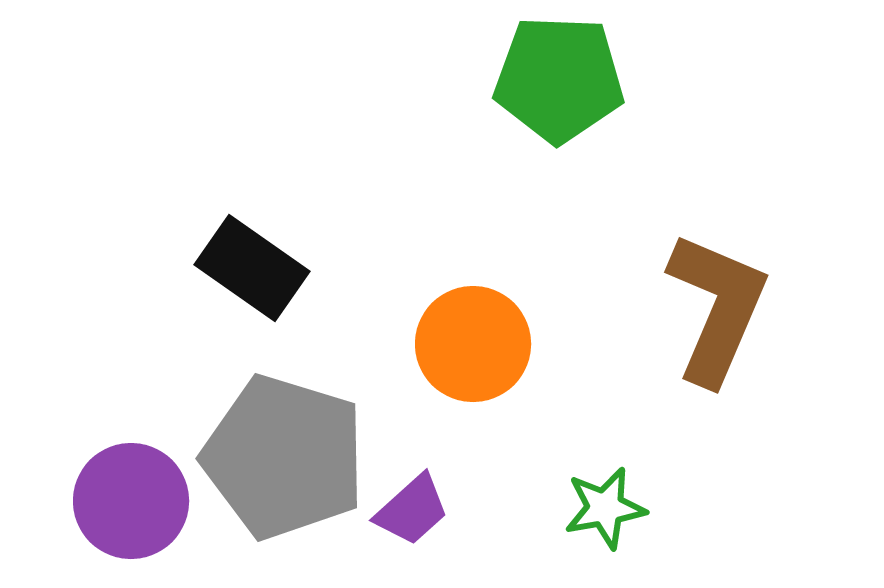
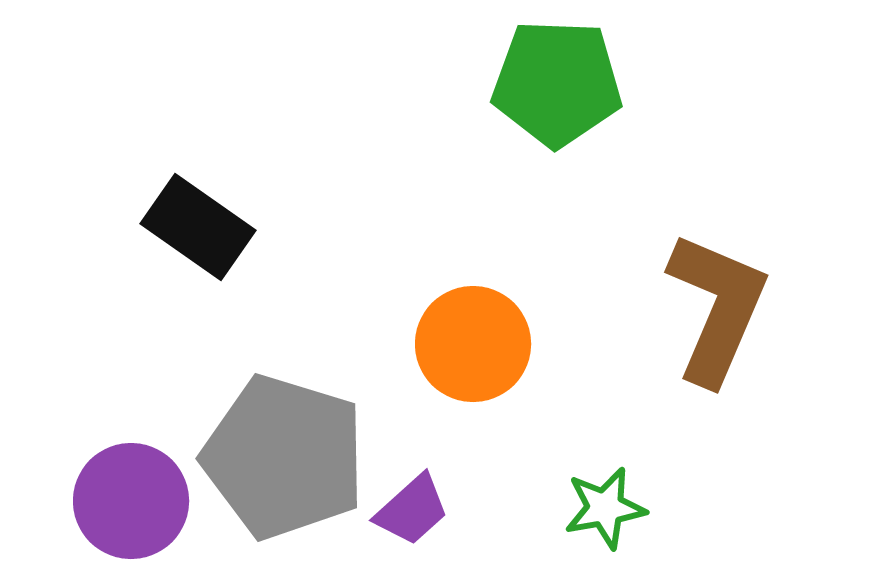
green pentagon: moved 2 px left, 4 px down
black rectangle: moved 54 px left, 41 px up
